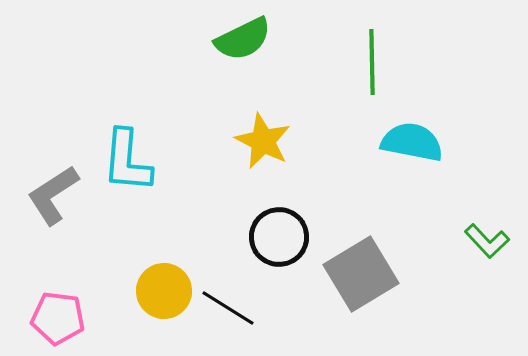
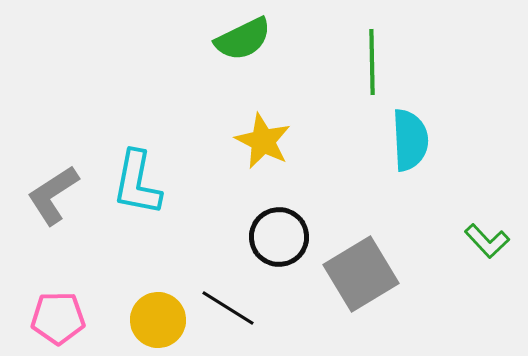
cyan semicircle: moved 2 px left, 2 px up; rotated 76 degrees clockwise
cyan L-shape: moved 10 px right, 22 px down; rotated 6 degrees clockwise
yellow circle: moved 6 px left, 29 px down
pink pentagon: rotated 8 degrees counterclockwise
